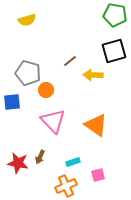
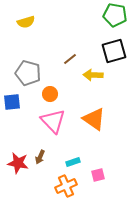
yellow semicircle: moved 1 px left, 2 px down
brown line: moved 2 px up
orange circle: moved 4 px right, 4 px down
orange triangle: moved 2 px left, 6 px up
